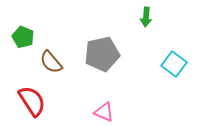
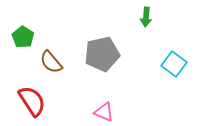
green pentagon: rotated 10 degrees clockwise
